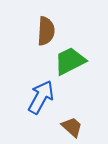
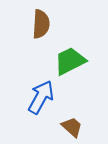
brown semicircle: moved 5 px left, 7 px up
